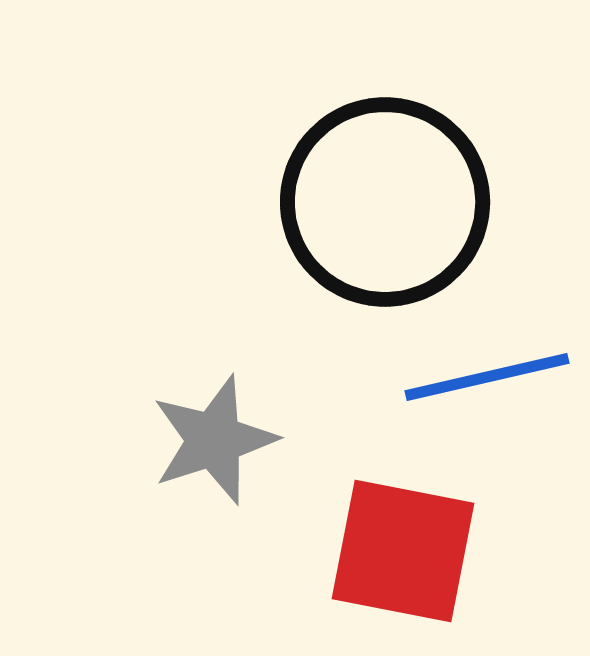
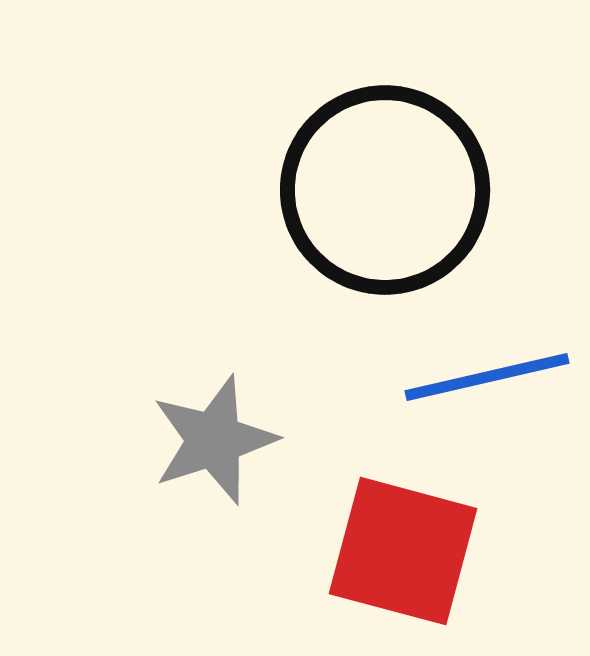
black circle: moved 12 px up
red square: rotated 4 degrees clockwise
